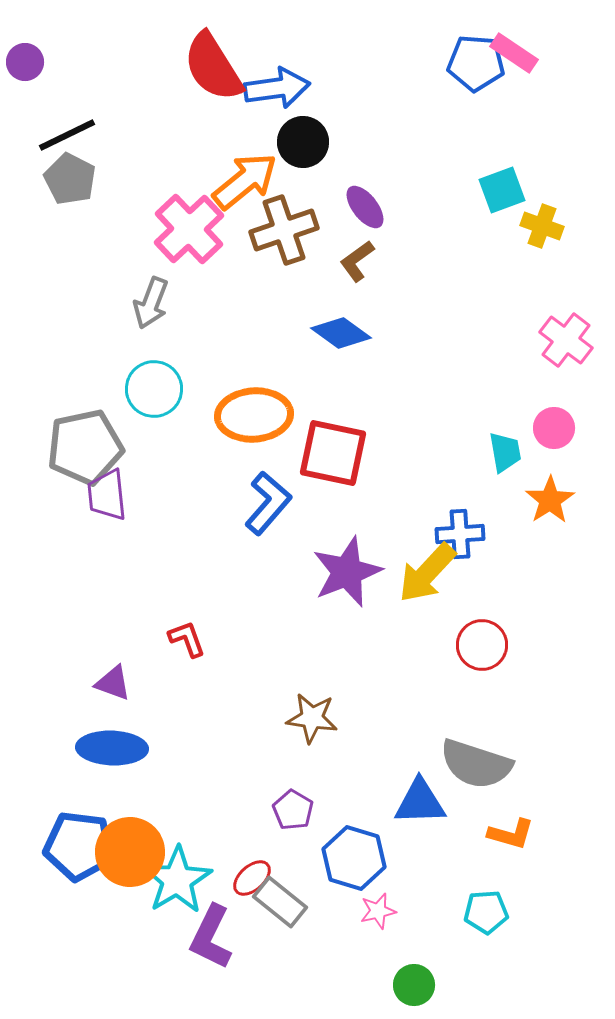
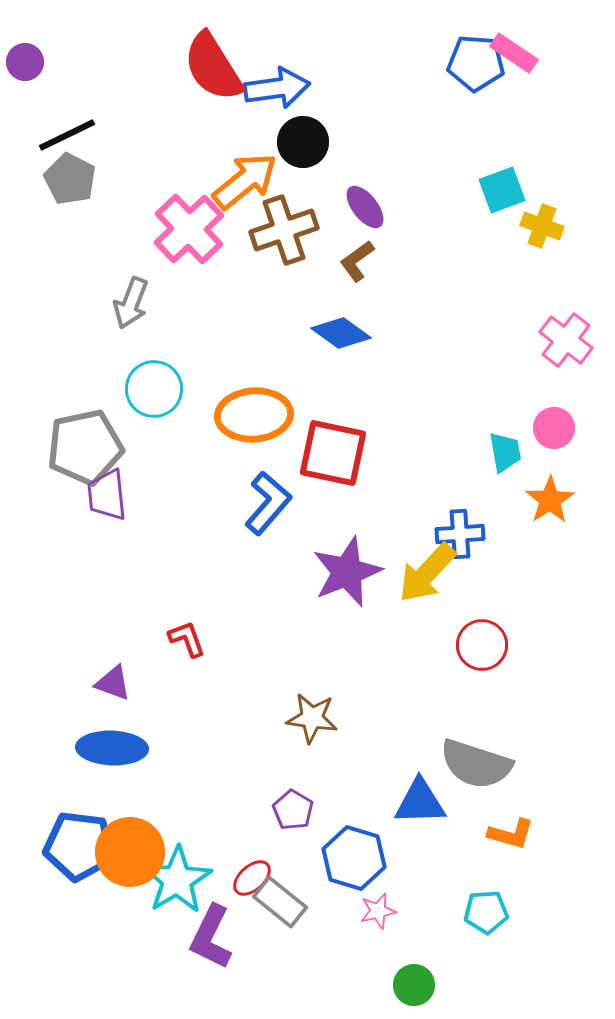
gray arrow at (151, 303): moved 20 px left
